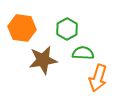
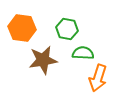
green hexagon: rotated 20 degrees counterclockwise
